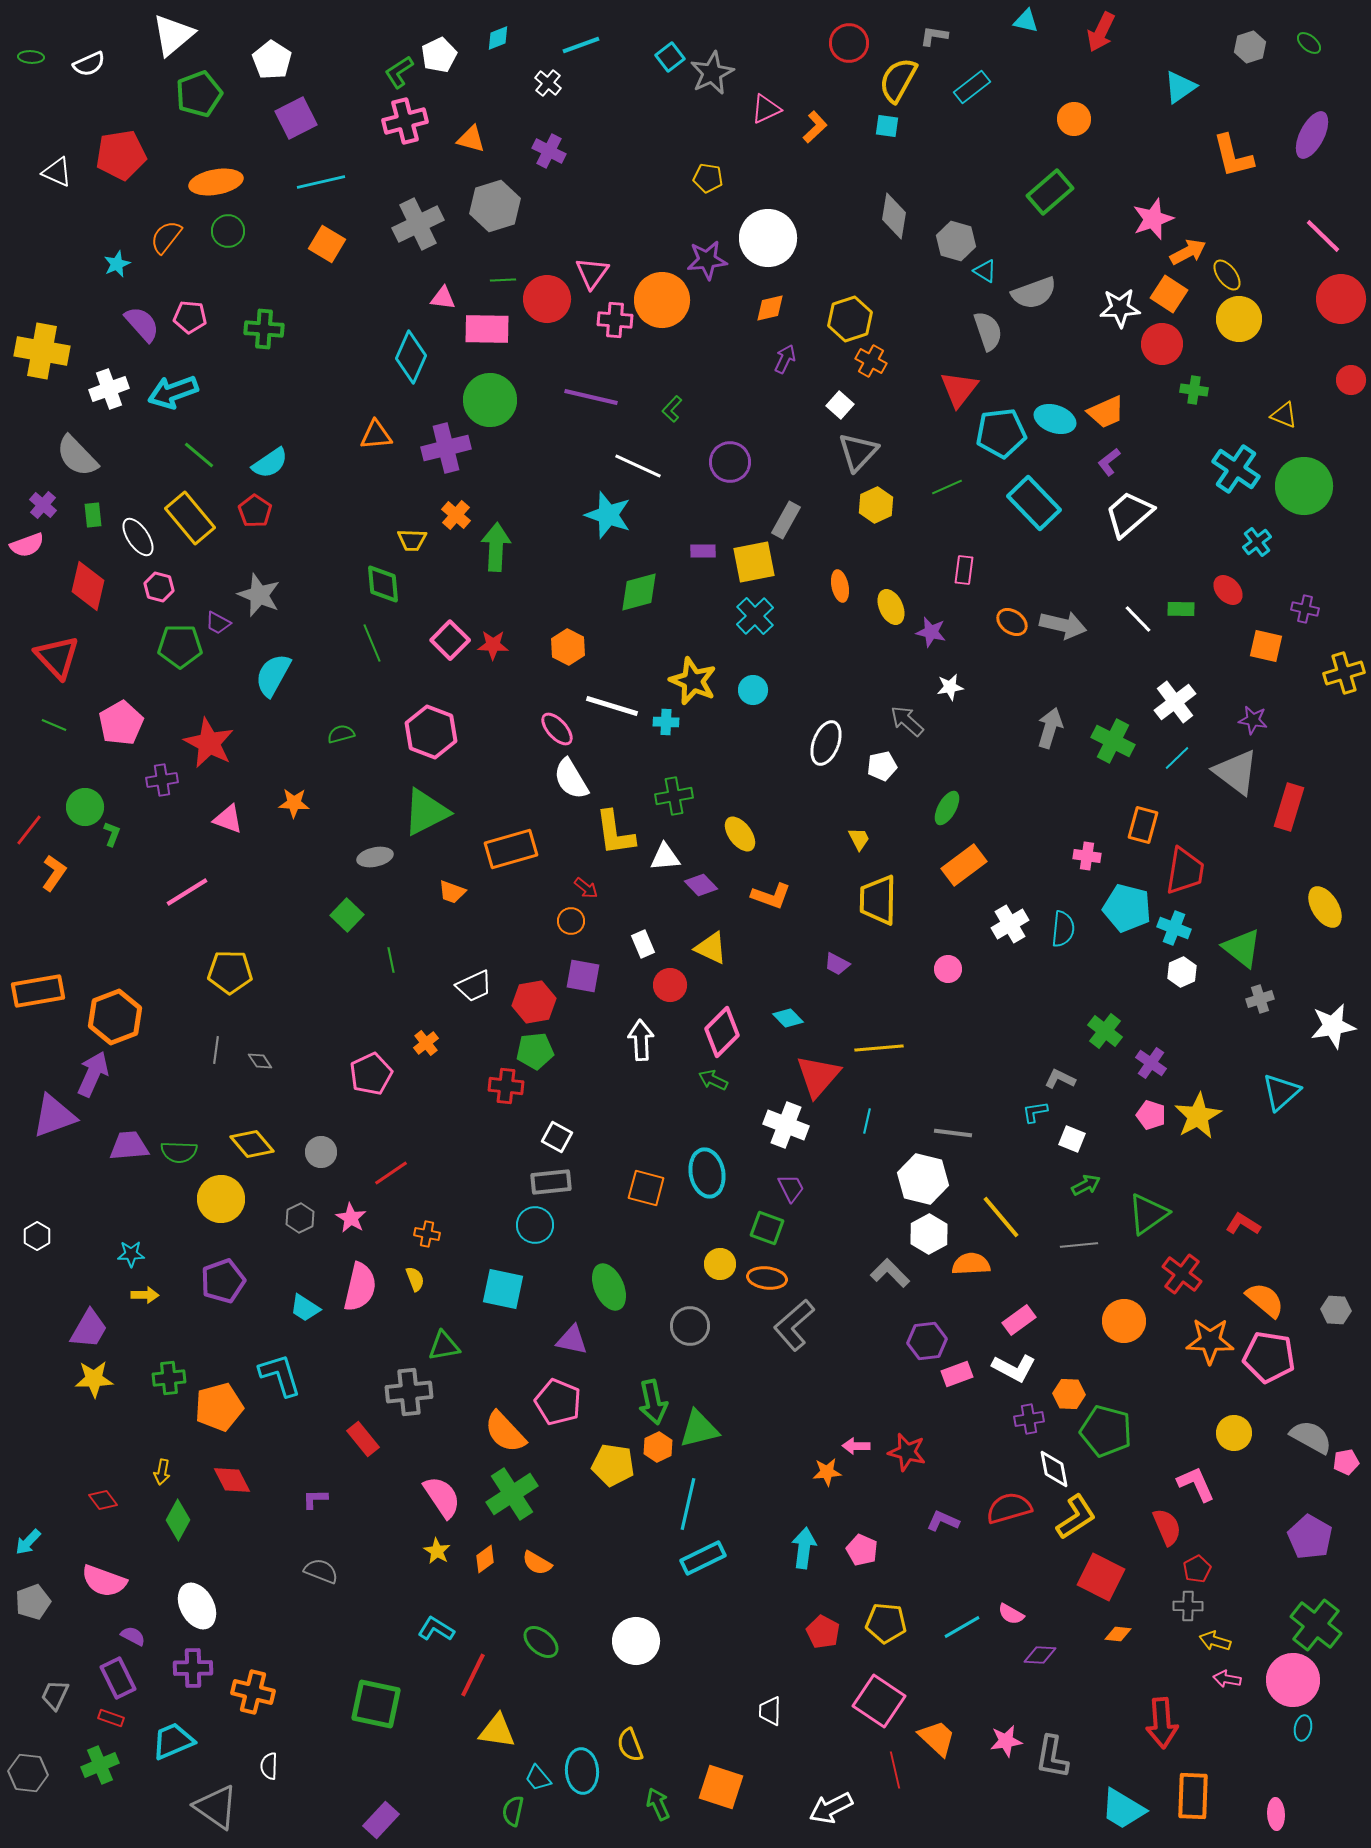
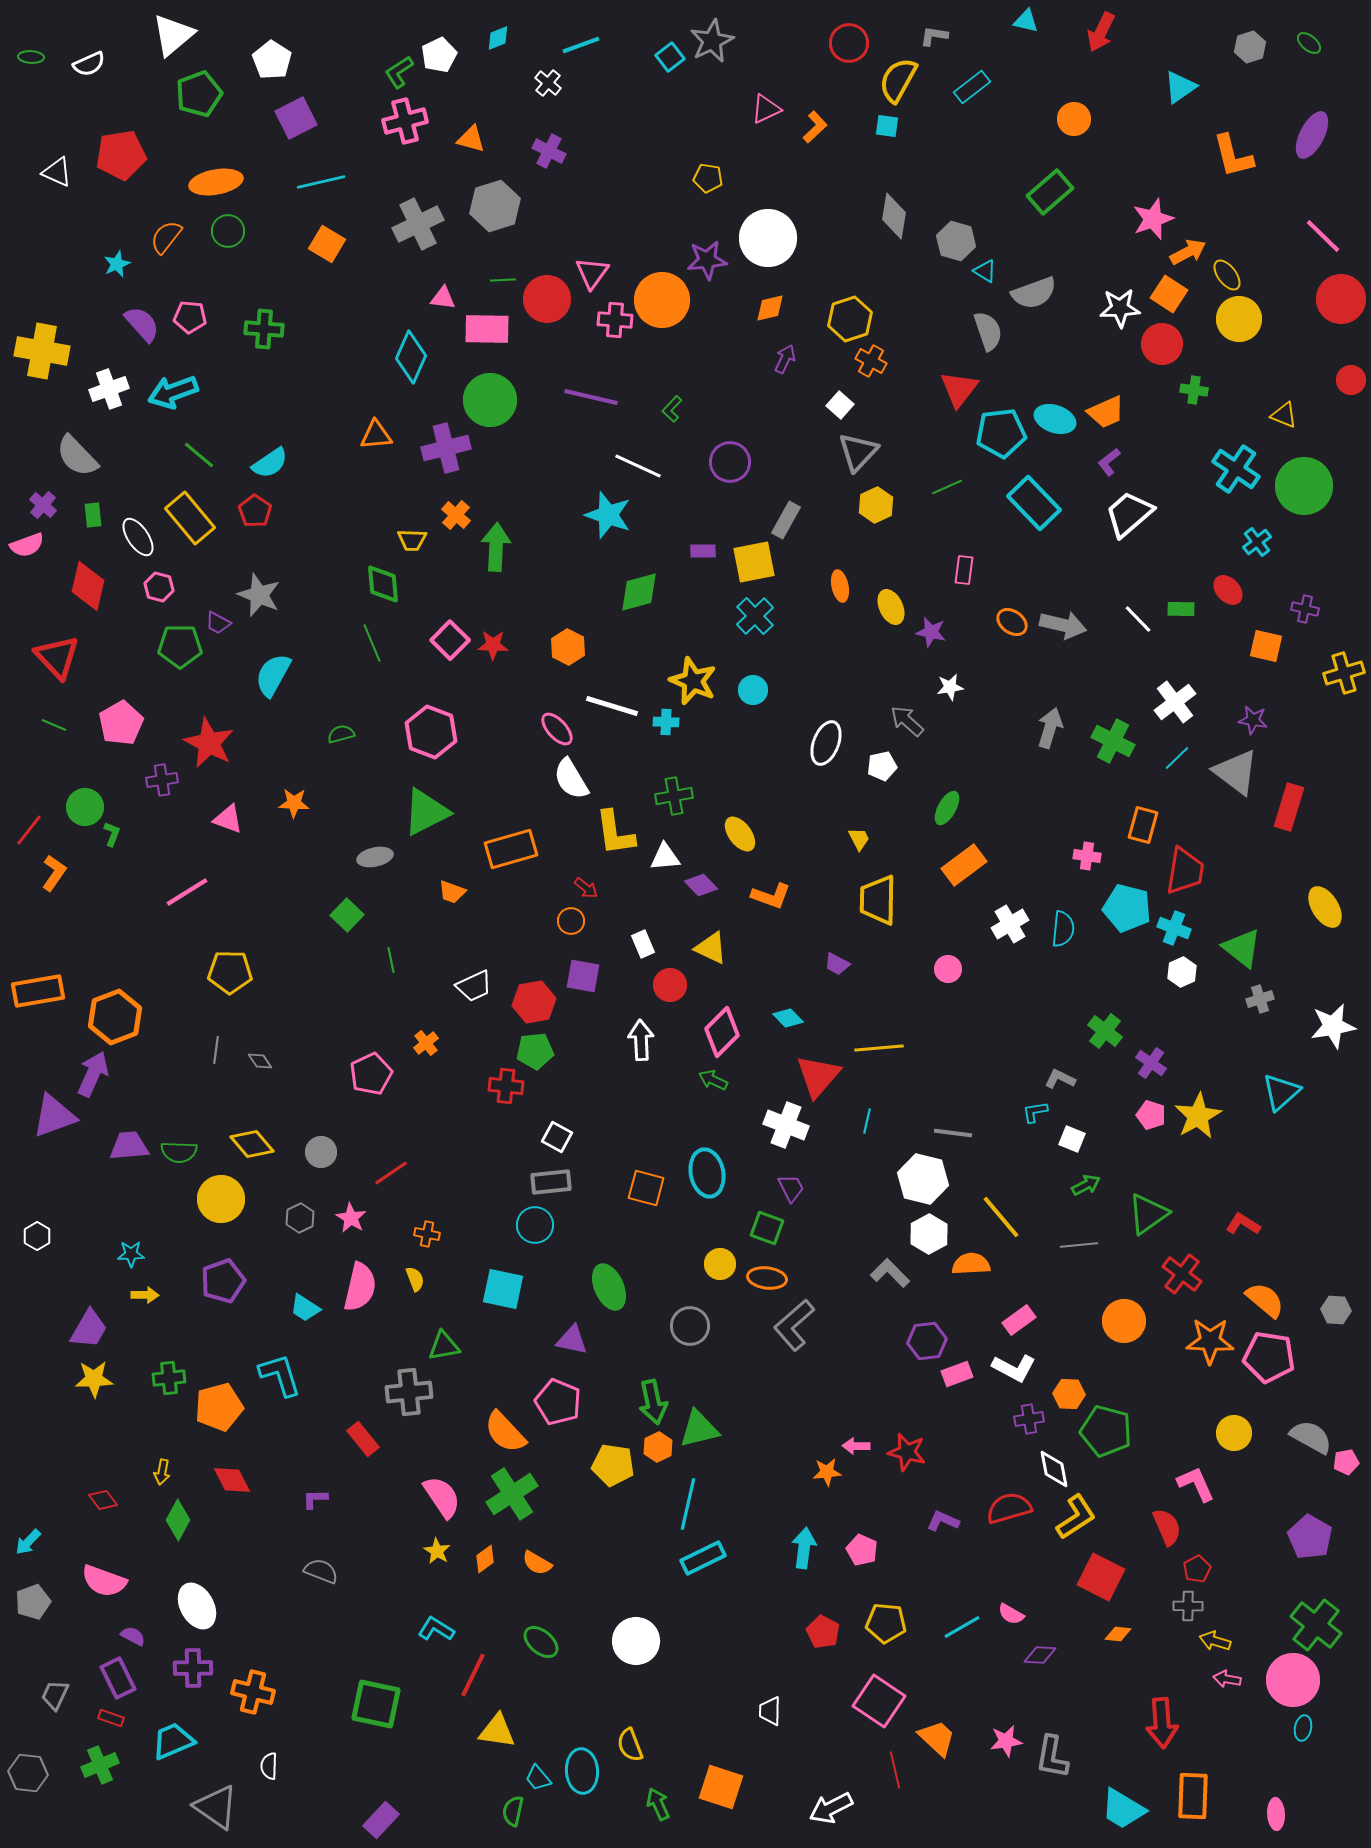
gray star at (712, 73): moved 32 px up
